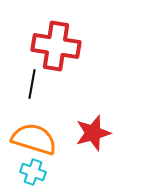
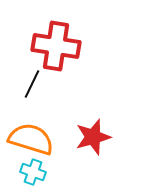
black line: rotated 16 degrees clockwise
red star: moved 4 px down
orange semicircle: moved 3 px left
